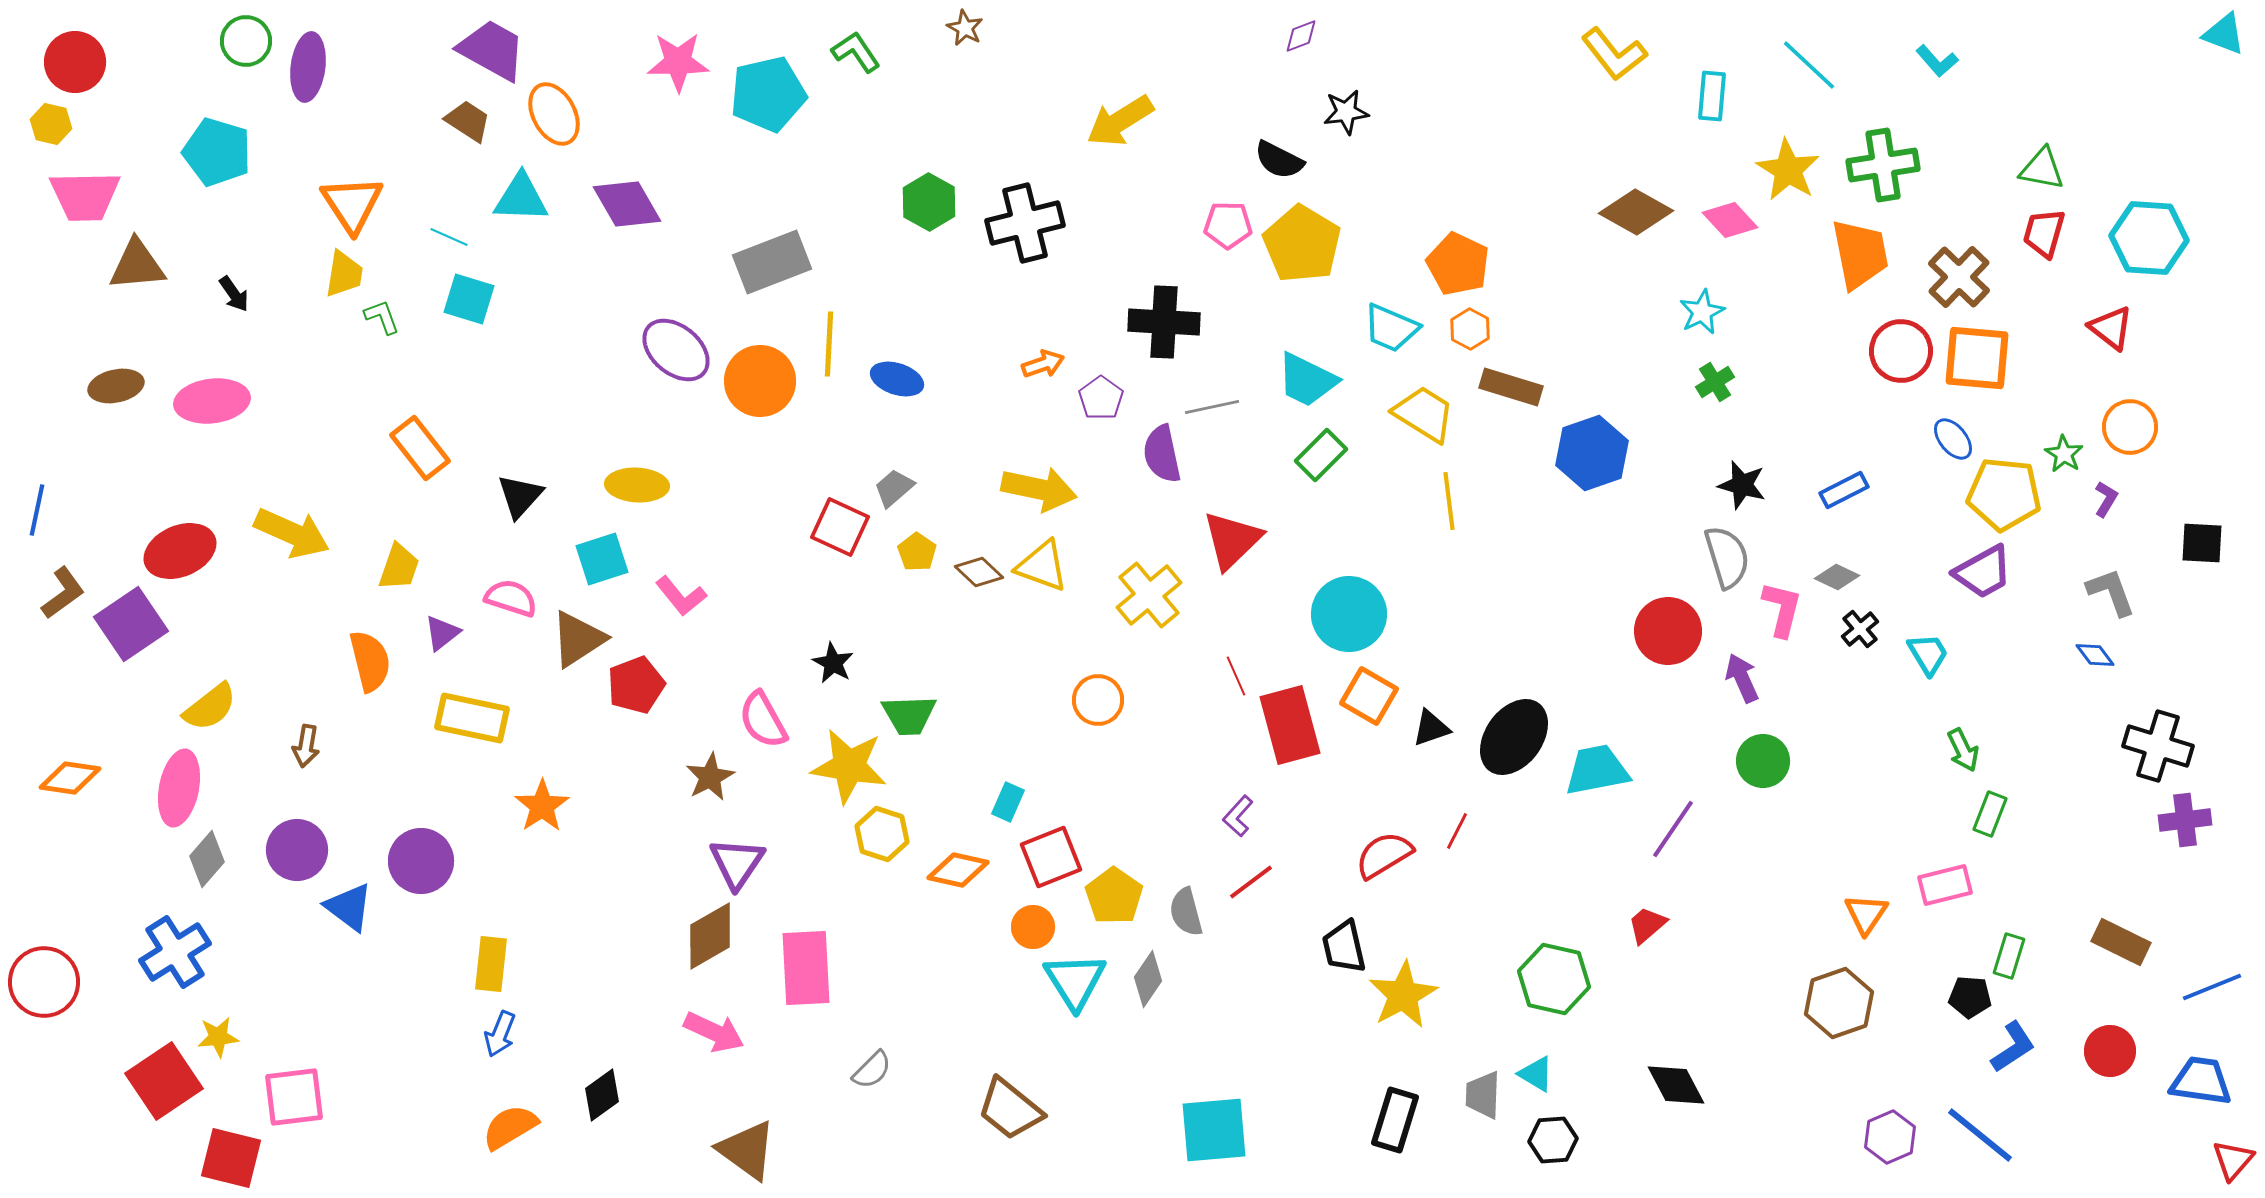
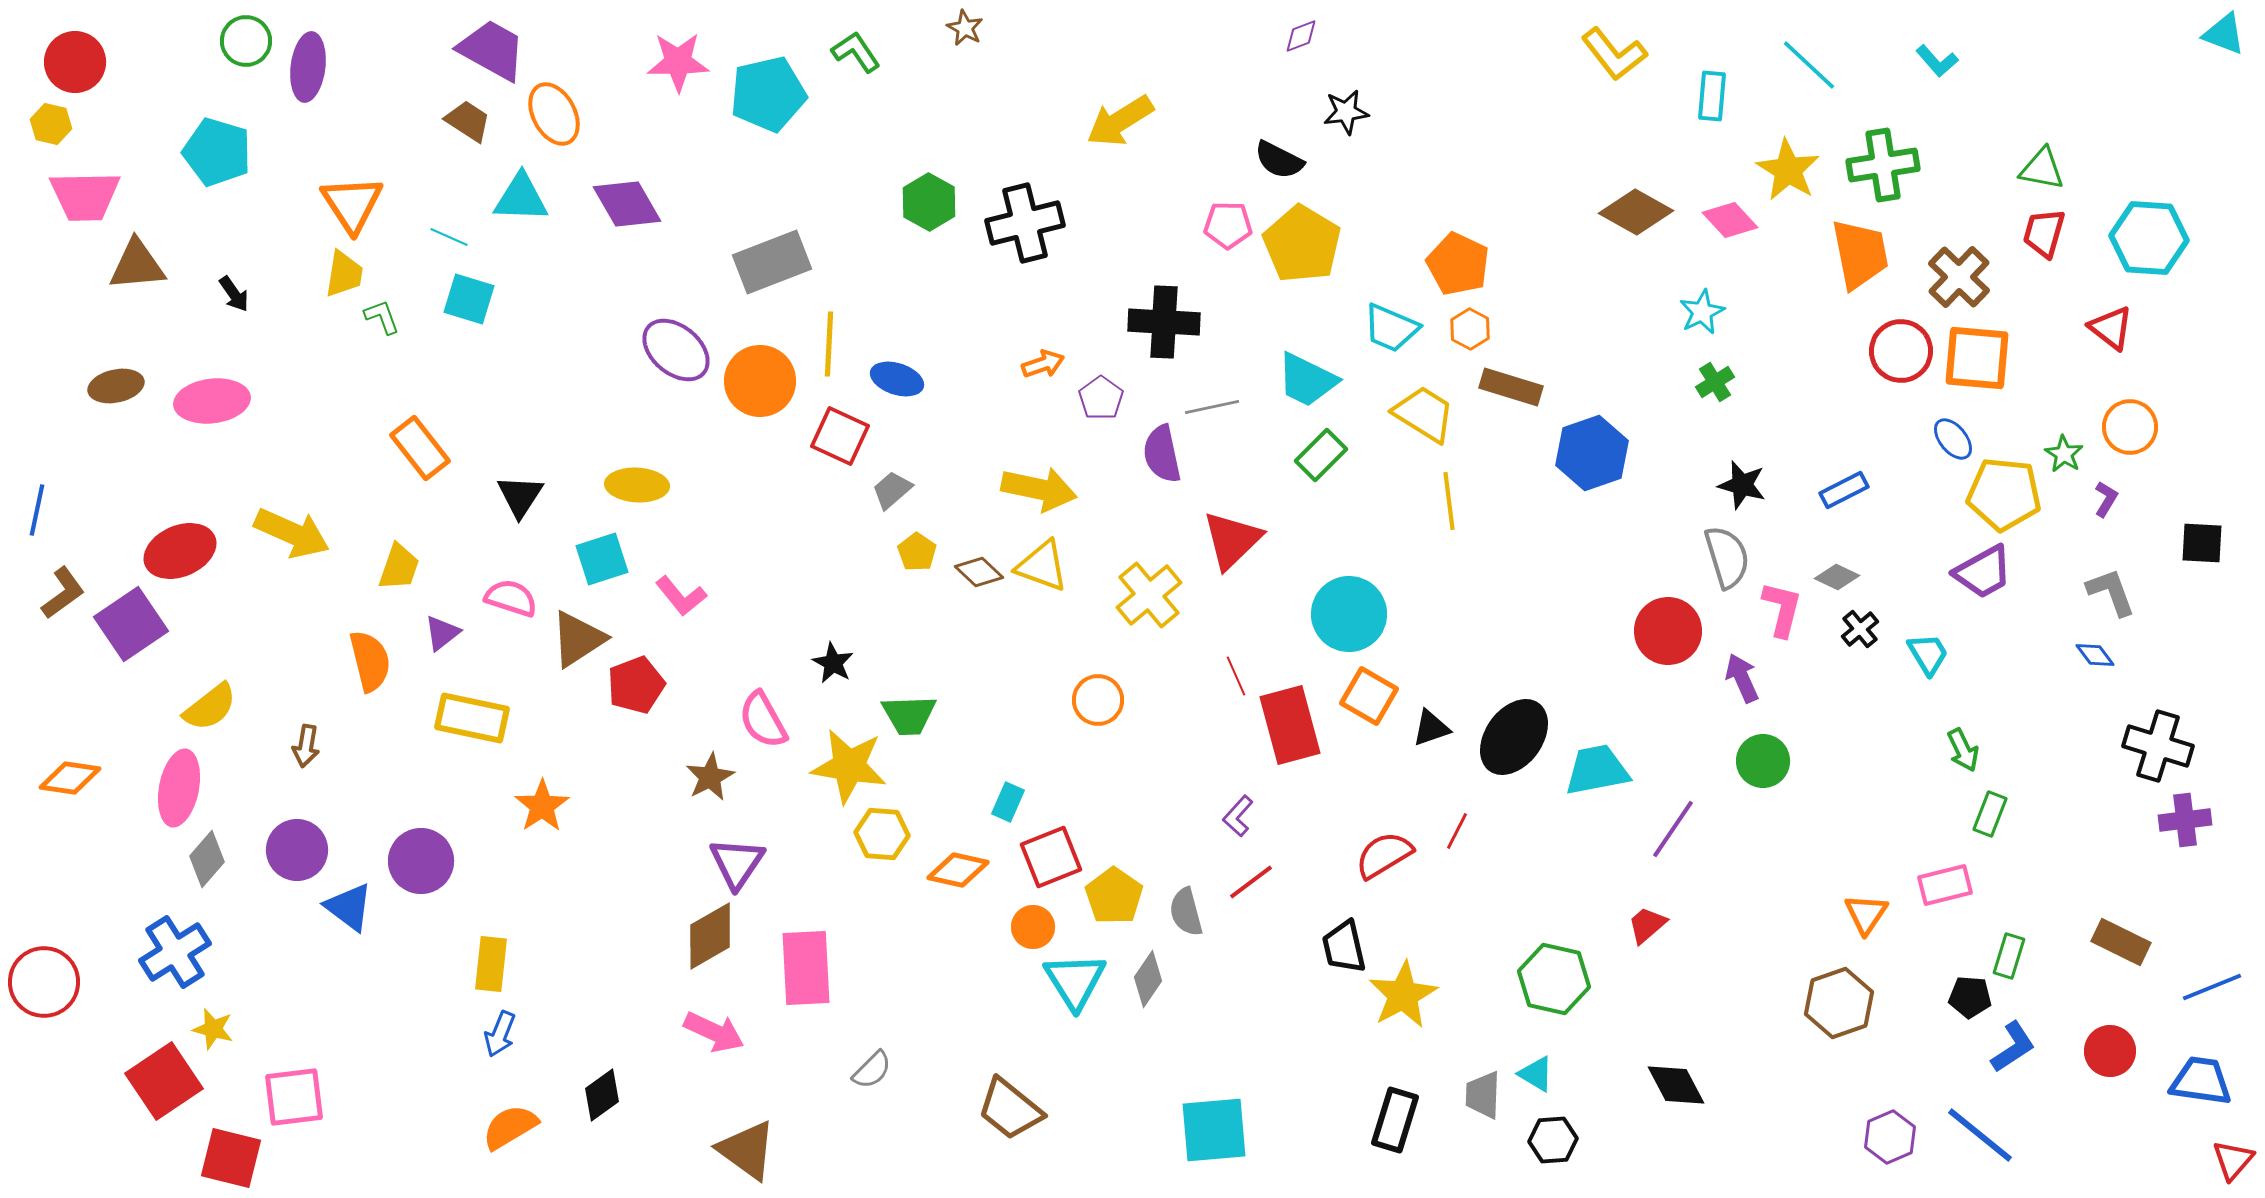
gray trapezoid at (894, 488): moved 2 px left, 2 px down
black triangle at (520, 496): rotated 9 degrees counterclockwise
red square at (840, 527): moved 91 px up
yellow hexagon at (882, 834): rotated 14 degrees counterclockwise
yellow star at (218, 1037): moved 5 px left, 8 px up; rotated 21 degrees clockwise
